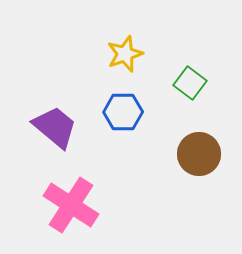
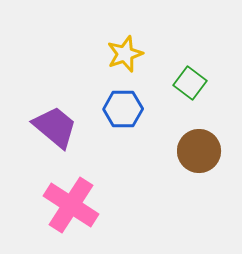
blue hexagon: moved 3 px up
brown circle: moved 3 px up
